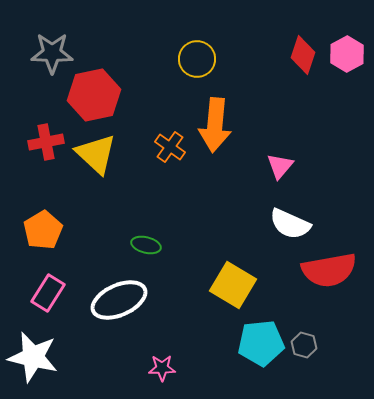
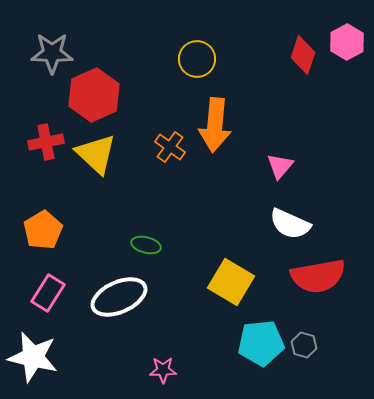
pink hexagon: moved 12 px up
red hexagon: rotated 12 degrees counterclockwise
red semicircle: moved 11 px left, 6 px down
yellow square: moved 2 px left, 3 px up
white ellipse: moved 3 px up
pink star: moved 1 px right, 2 px down
